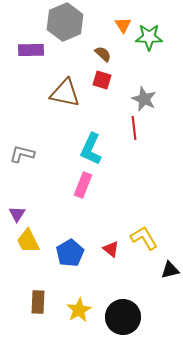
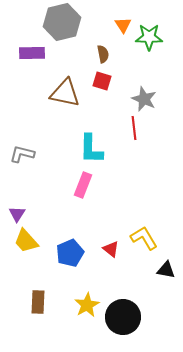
gray hexagon: moved 3 px left; rotated 9 degrees clockwise
purple rectangle: moved 1 px right, 3 px down
brown semicircle: rotated 36 degrees clockwise
red square: moved 1 px down
cyan L-shape: rotated 24 degrees counterclockwise
yellow trapezoid: moved 2 px left; rotated 16 degrees counterclockwise
blue pentagon: rotated 8 degrees clockwise
black triangle: moved 4 px left; rotated 24 degrees clockwise
yellow star: moved 8 px right, 5 px up
